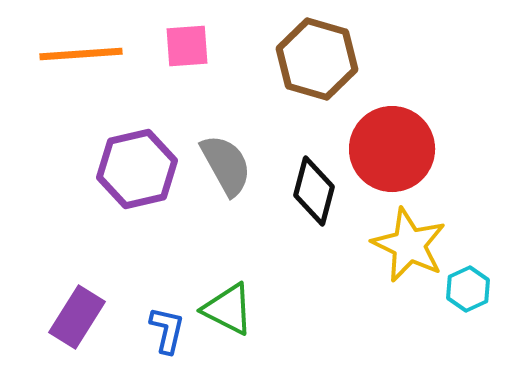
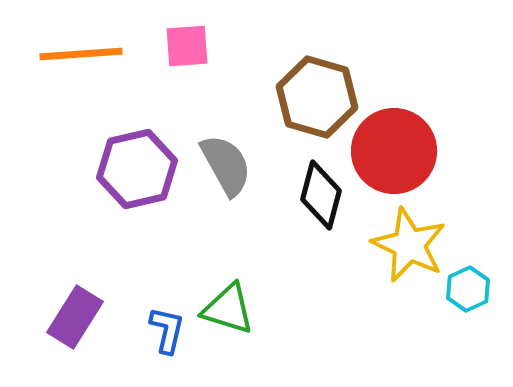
brown hexagon: moved 38 px down
red circle: moved 2 px right, 2 px down
black diamond: moved 7 px right, 4 px down
green triangle: rotated 10 degrees counterclockwise
purple rectangle: moved 2 px left
